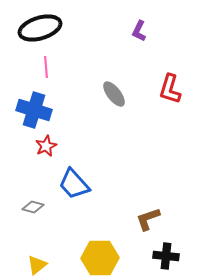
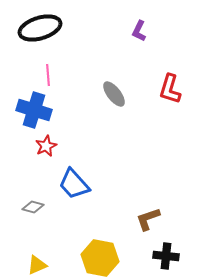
pink line: moved 2 px right, 8 px down
yellow hexagon: rotated 12 degrees clockwise
yellow triangle: rotated 15 degrees clockwise
